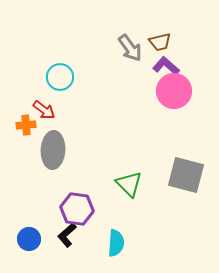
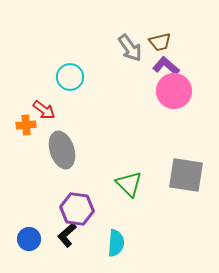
cyan circle: moved 10 px right
gray ellipse: moved 9 px right; rotated 21 degrees counterclockwise
gray square: rotated 6 degrees counterclockwise
